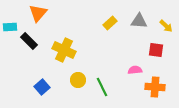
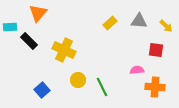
pink semicircle: moved 2 px right
blue square: moved 3 px down
